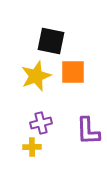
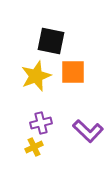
purple L-shape: rotated 44 degrees counterclockwise
yellow cross: moved 2 px right; rotated 24 degrees counterclockwise
